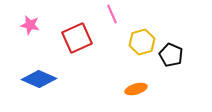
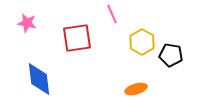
pink star: moved 3 px left, 2 px up
red square: rotated 16 degrees clockwise
yellow hexagon: rotated 15 degrees counterclockwise
black pentagon: rotated 15 degrees counterclockwise
blue diamond: rotated 60 degrees clockwise
